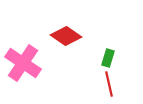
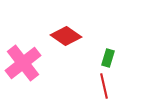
pink cross: rotated 18 degrees clockwise
red line: moved 5 px left, 2 px down
